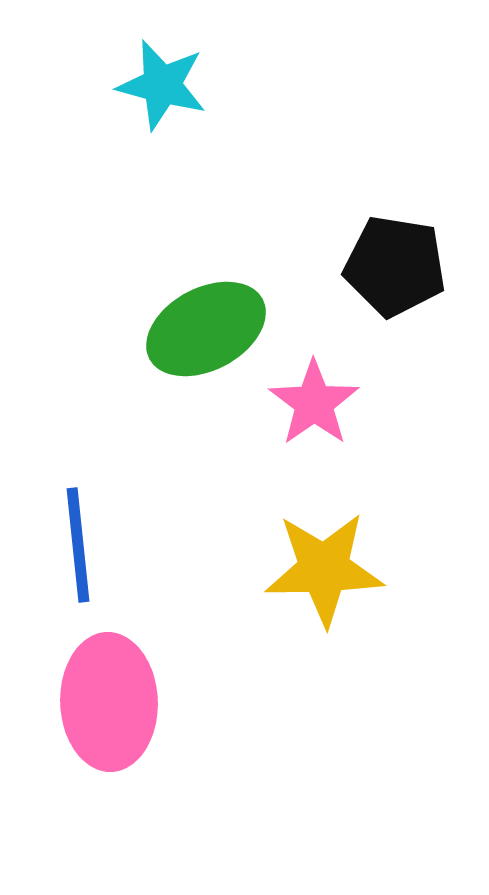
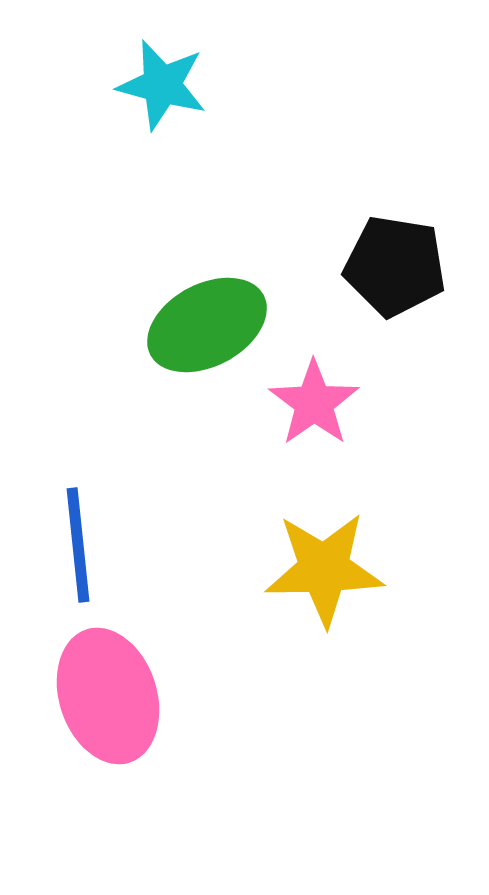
green ellipse: moved 1 px right, 4 px up
pink ellipse: moved 1 px left, 6 px up; rotated 16 degrees counterclockwise
